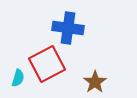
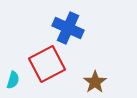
blue cross: rotated 16 degrees clockwise
cyan semicircle: moved 5 px left, 2 px down
